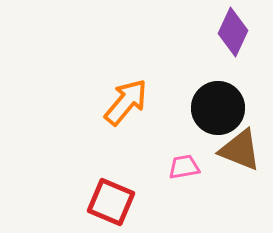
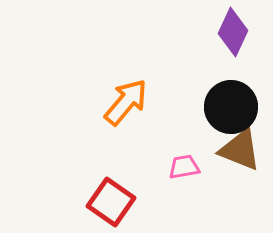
black circle: moved 13 px right, 1 px up
red square: rotated 12 degrees clockwise
